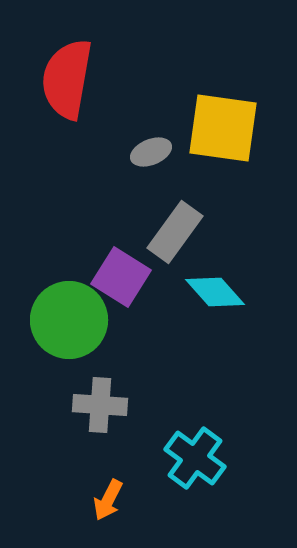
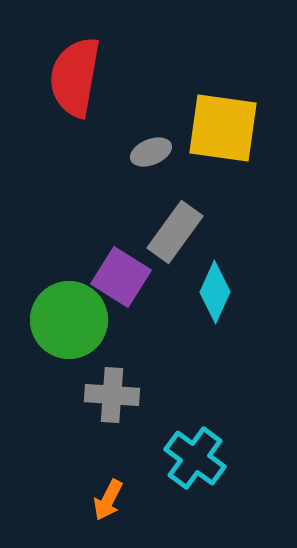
red semicircle: moved 8 px right, 2 px up
cyan diamond: rotated 66 degrees clockwise
gray cross: moved 12 px right, 10 px up
